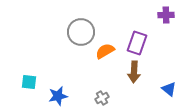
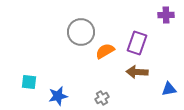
brown arrow: moved 3 px right; rotated 90 degrees clockwise
blue triangle: rotated 49 degrees counterclockwise
